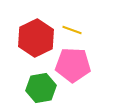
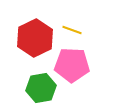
red hexagon: moved 1 px left
pink pentagon: moved 1 px left
